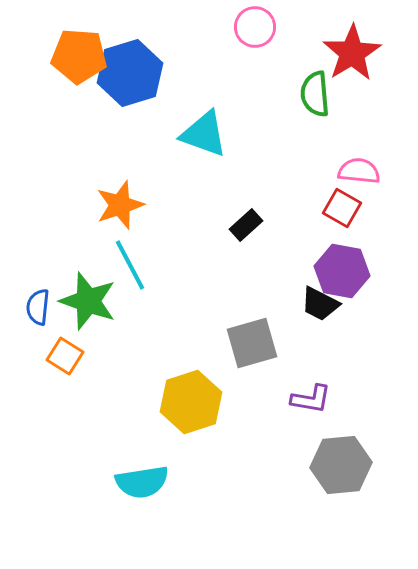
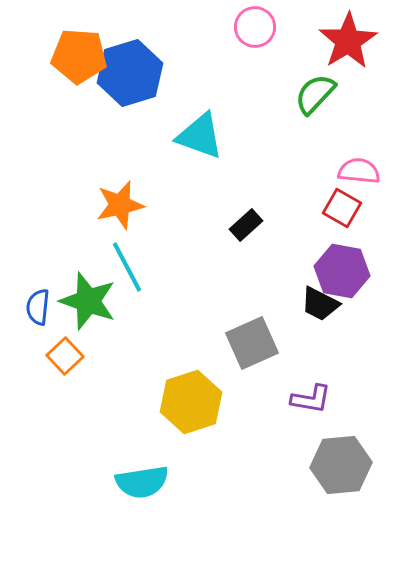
red star: moved 4 px left, 12 px up
green semicircle: rotated 48 degrees clockwise
cyan triangle: moved 4 px left, 2 px down
orange star: rotated 6 degrees clockwise
cyan line: moved 3 px left, 2 px down
gray square: rotated 8 degrees counterclockwise
orange square: rotated 15 degrees clockwise
